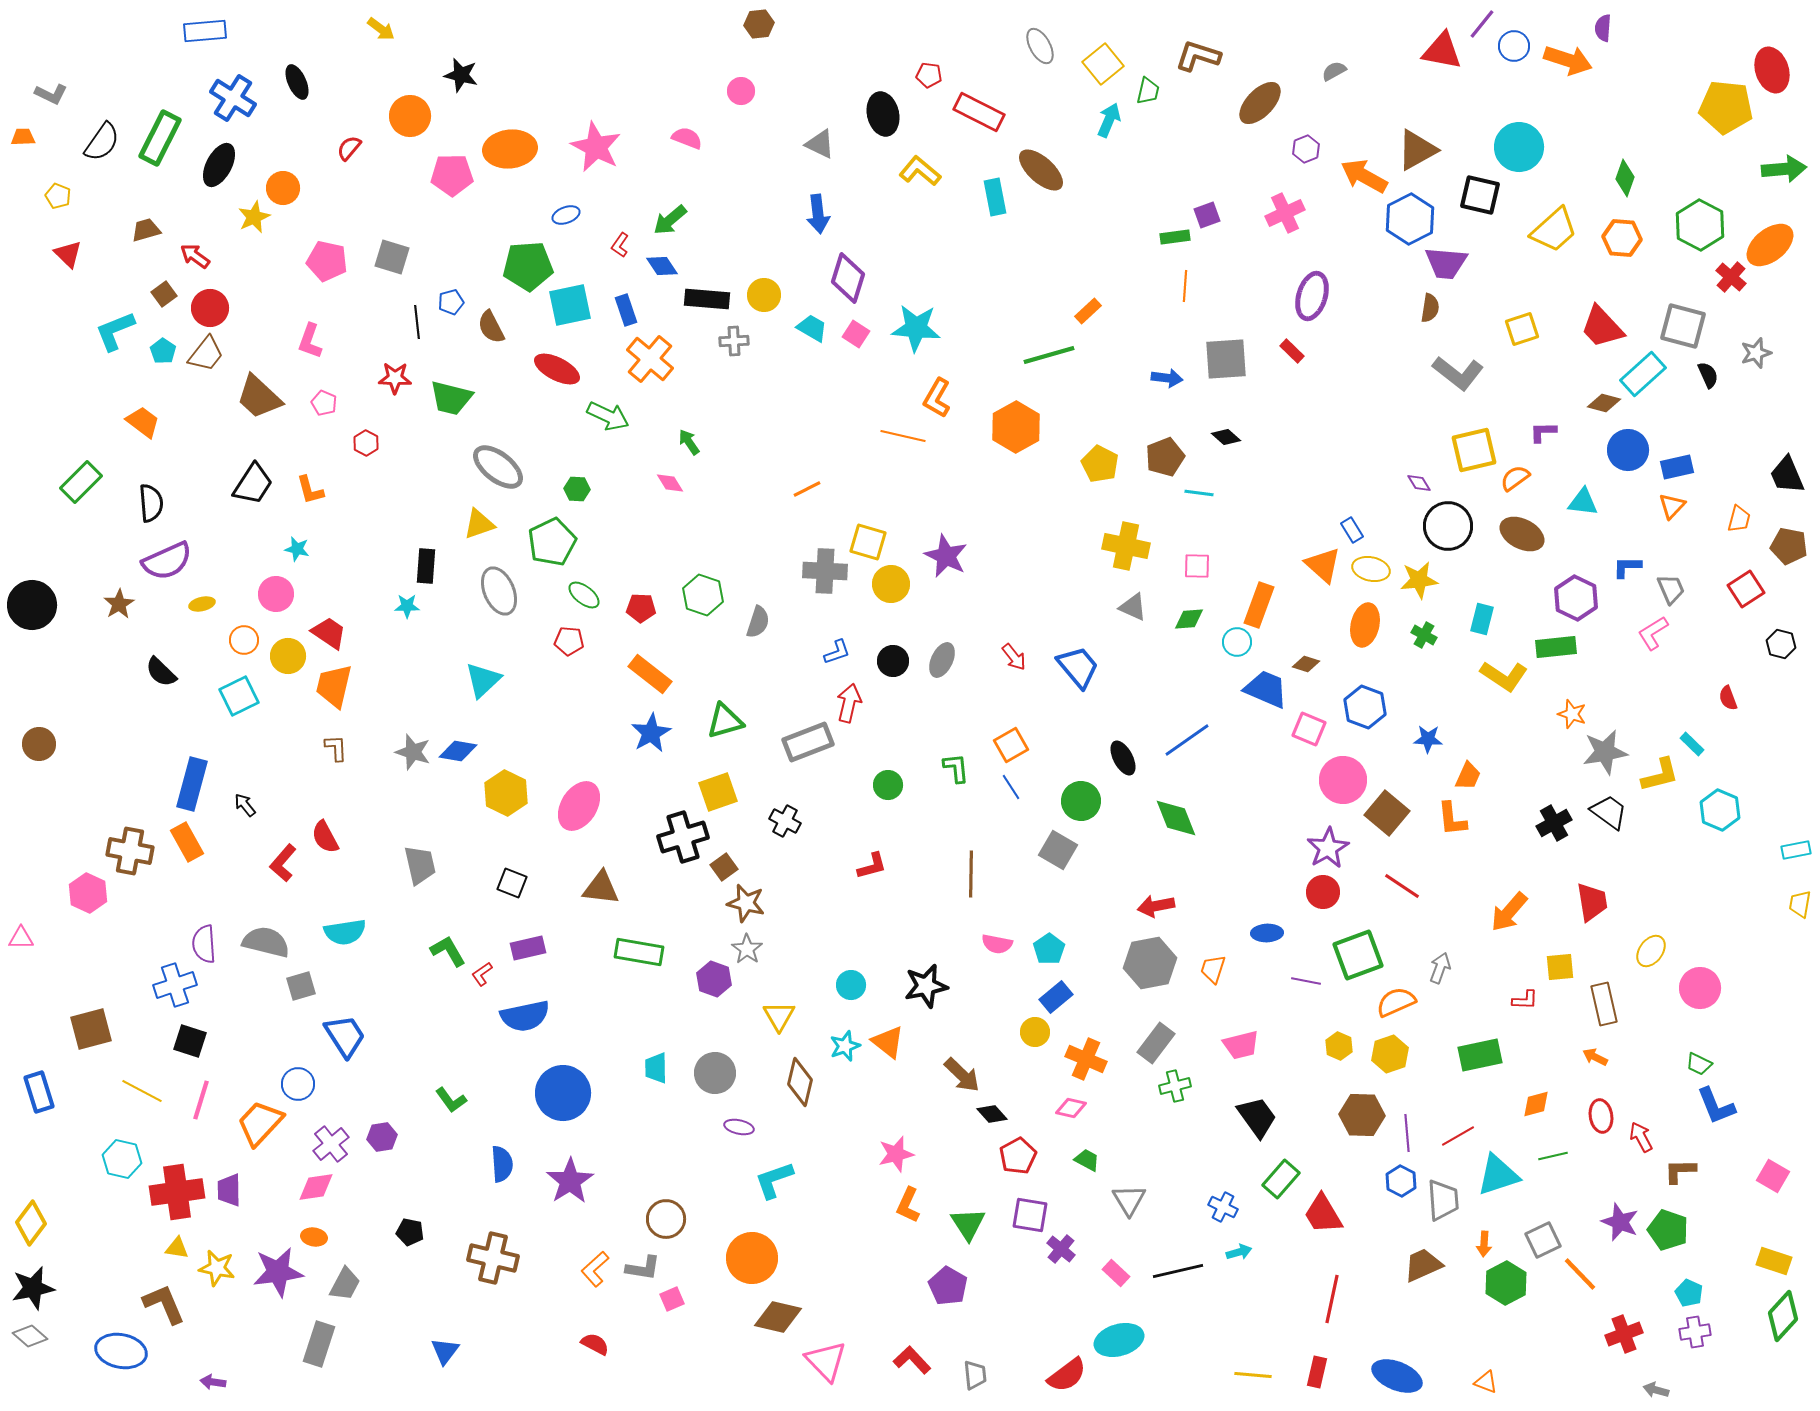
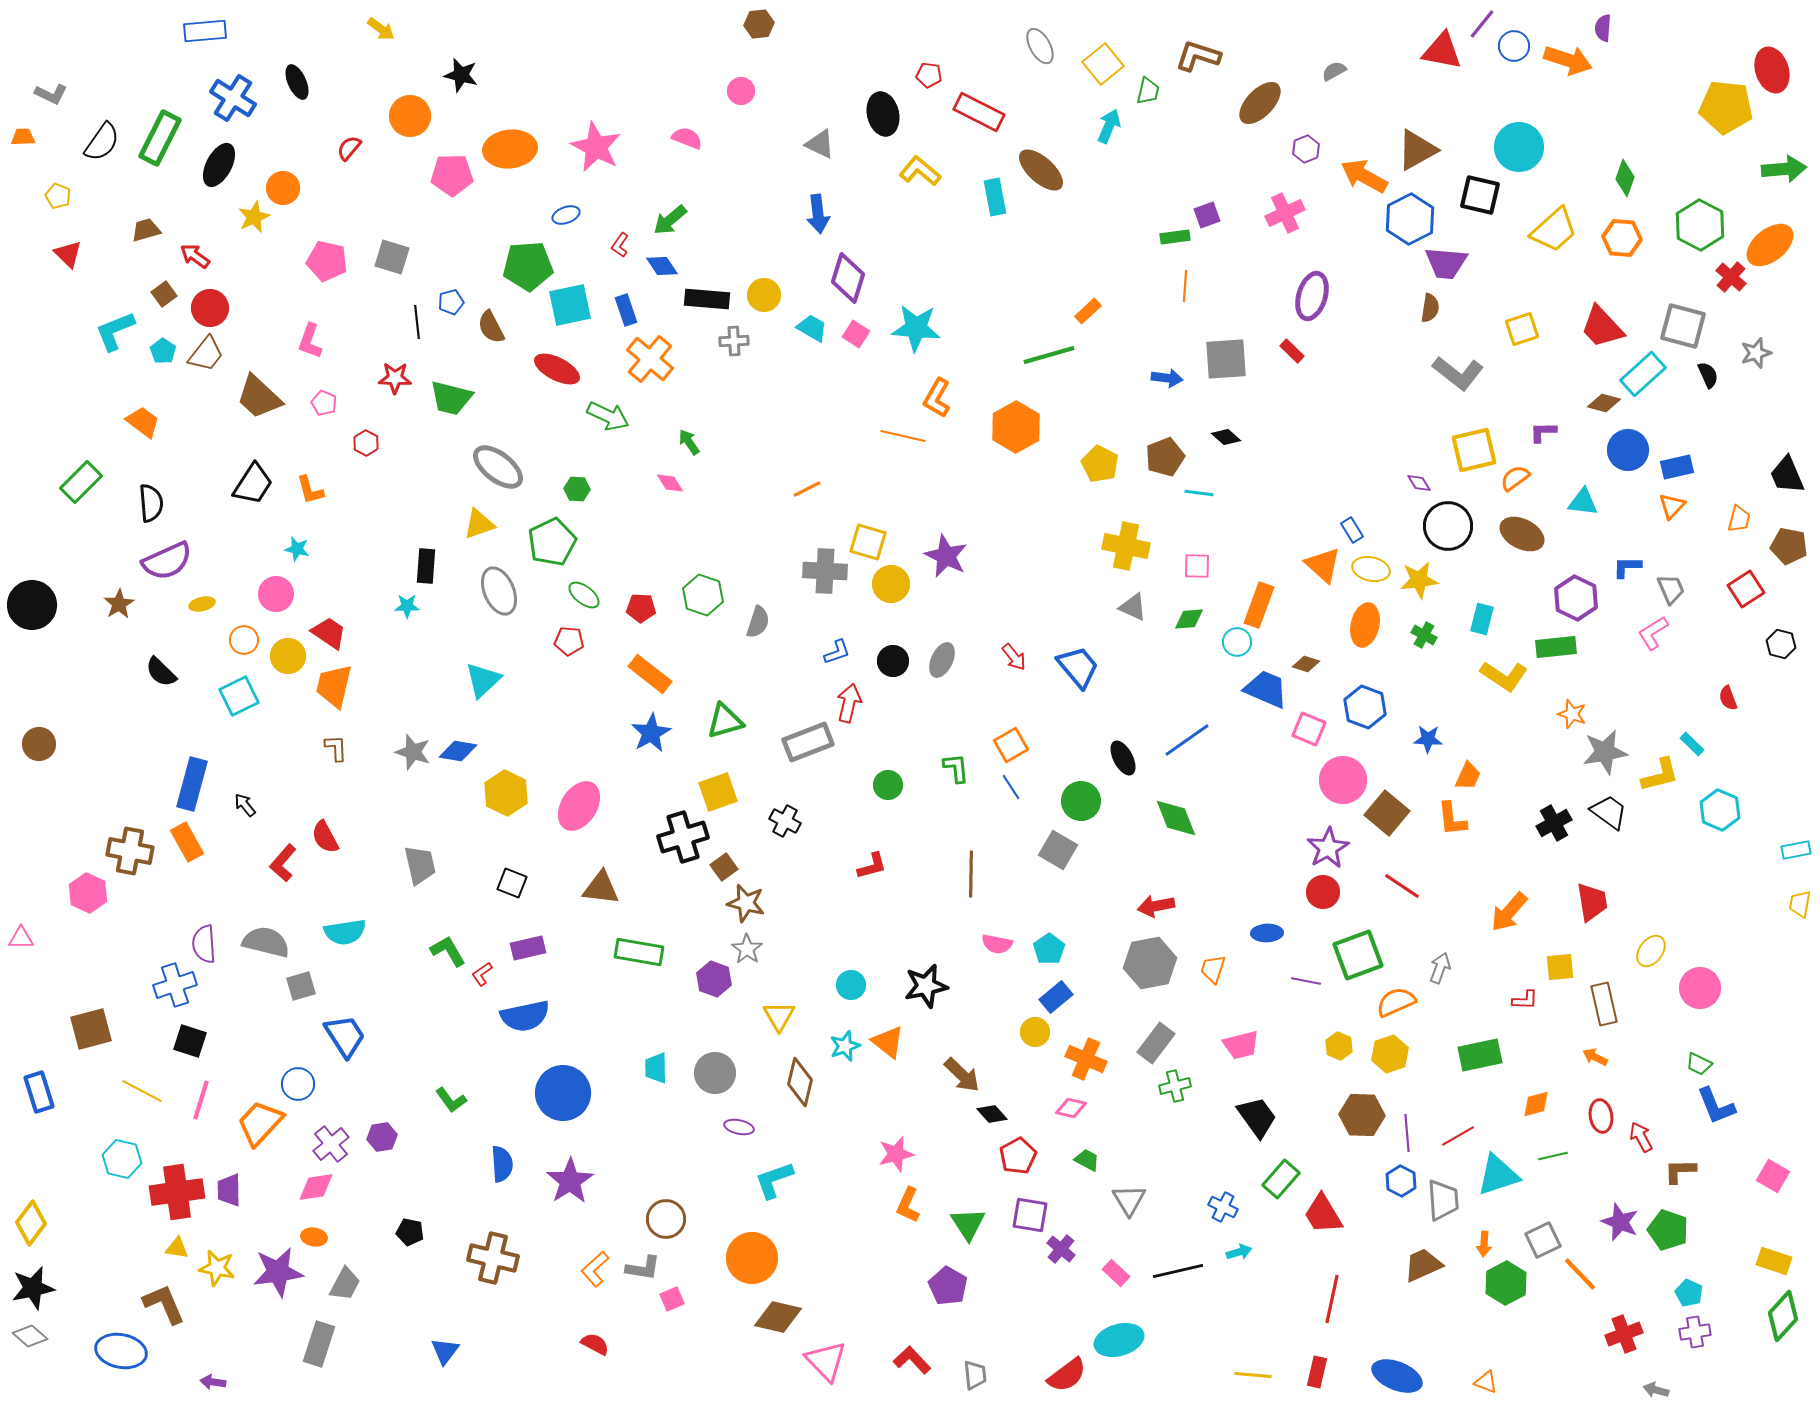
cyan arrow at (1109, 120): moved 6 px down
